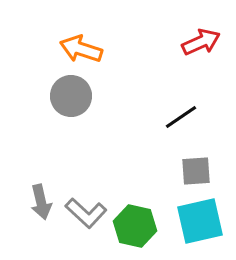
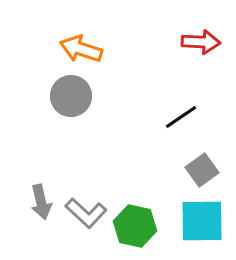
red arrow: rotated 27 degrees clockwise
gray square: moved 6 px right, 1 px up; rotated 32 degrees counterclockwise
cyan square: moved 2 px right; rotated 12 degrees clockwise
